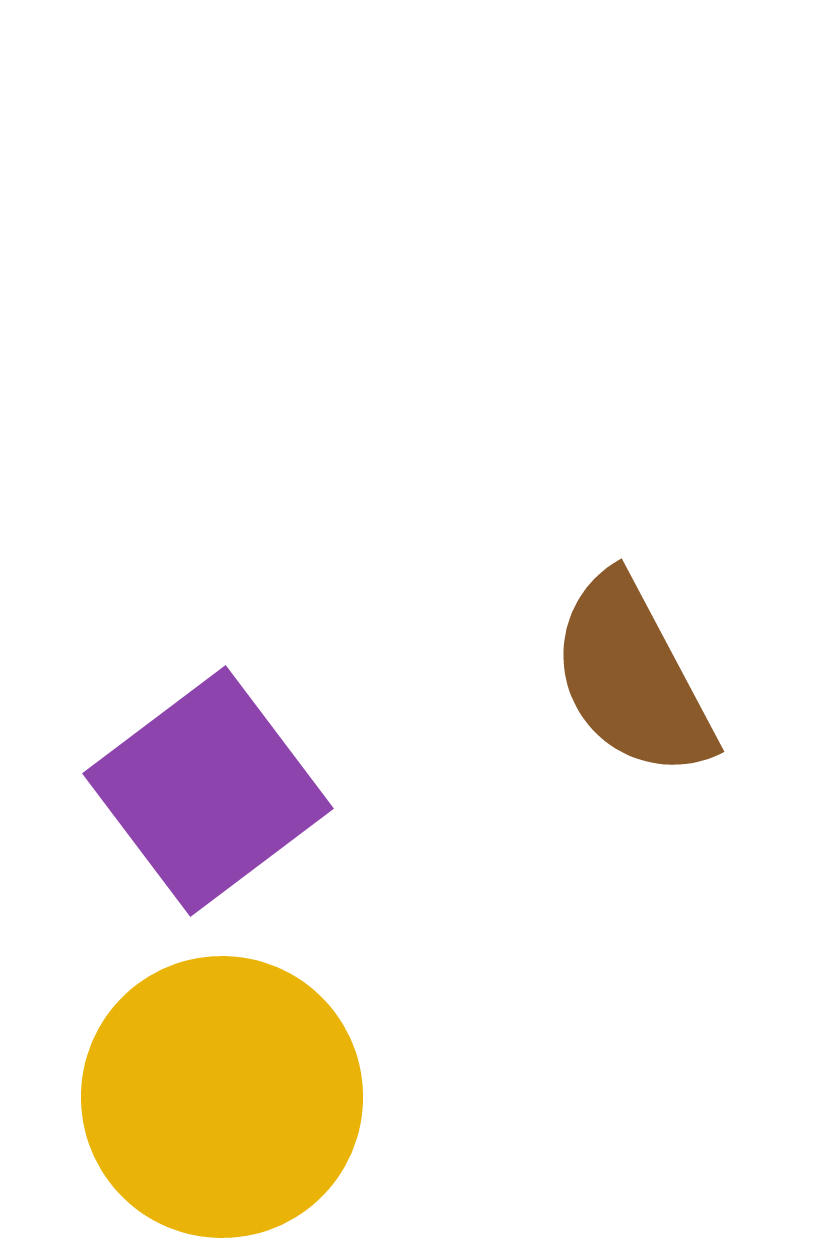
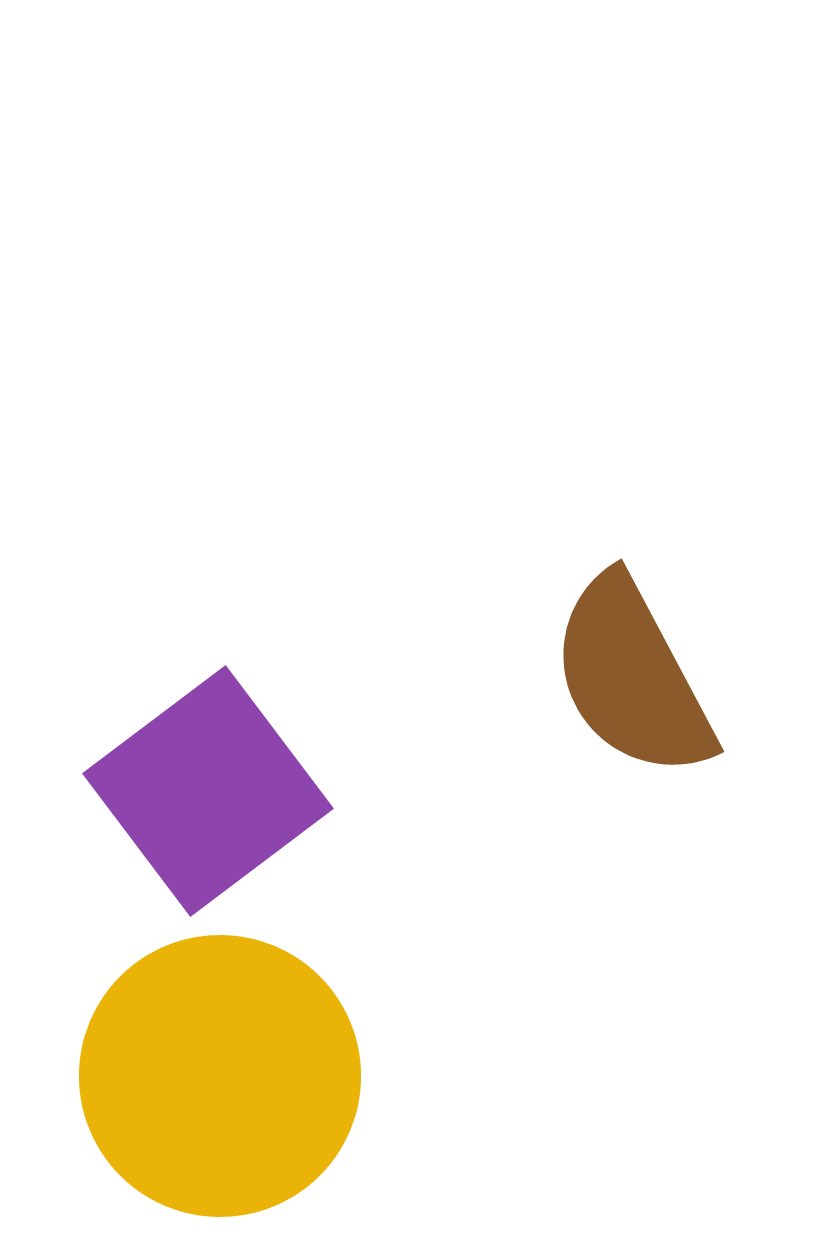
yellow circle: moved 2 px left, 21 px up
